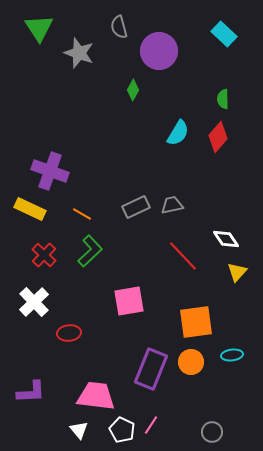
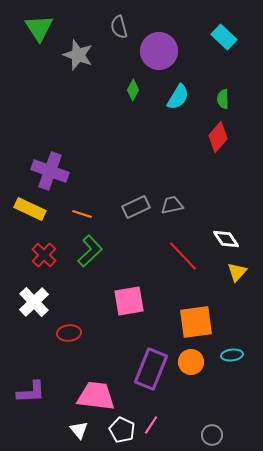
cyan rectangle: moved 3 px down
gray star: moved 1 px left, 2 px down
cyan semicircle: moved 36 px up
orange line: rotated 12 degrees counterclockwise
gray circle: moved 3 px down
